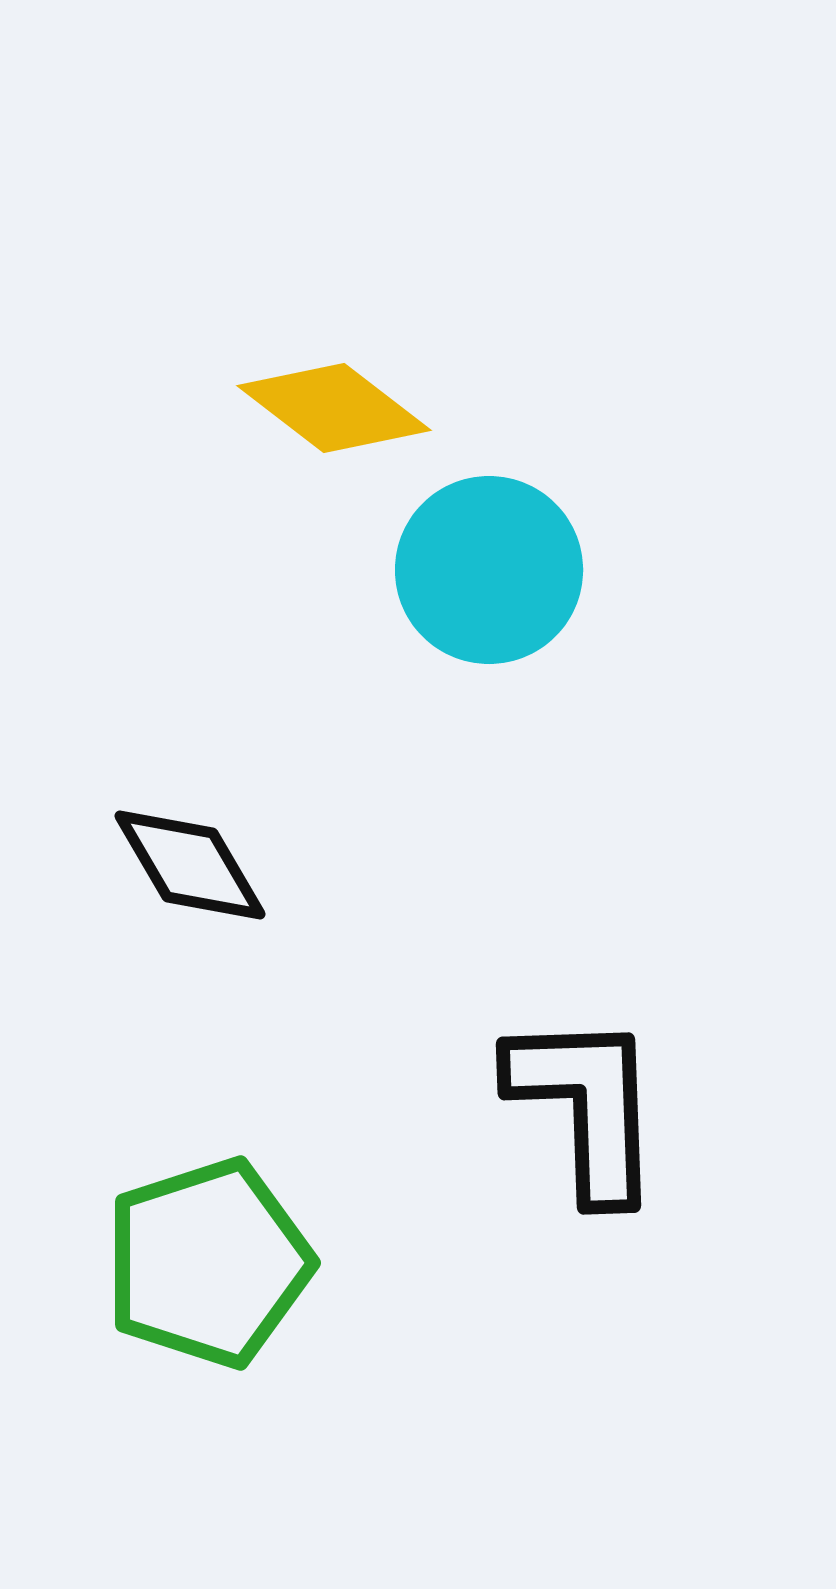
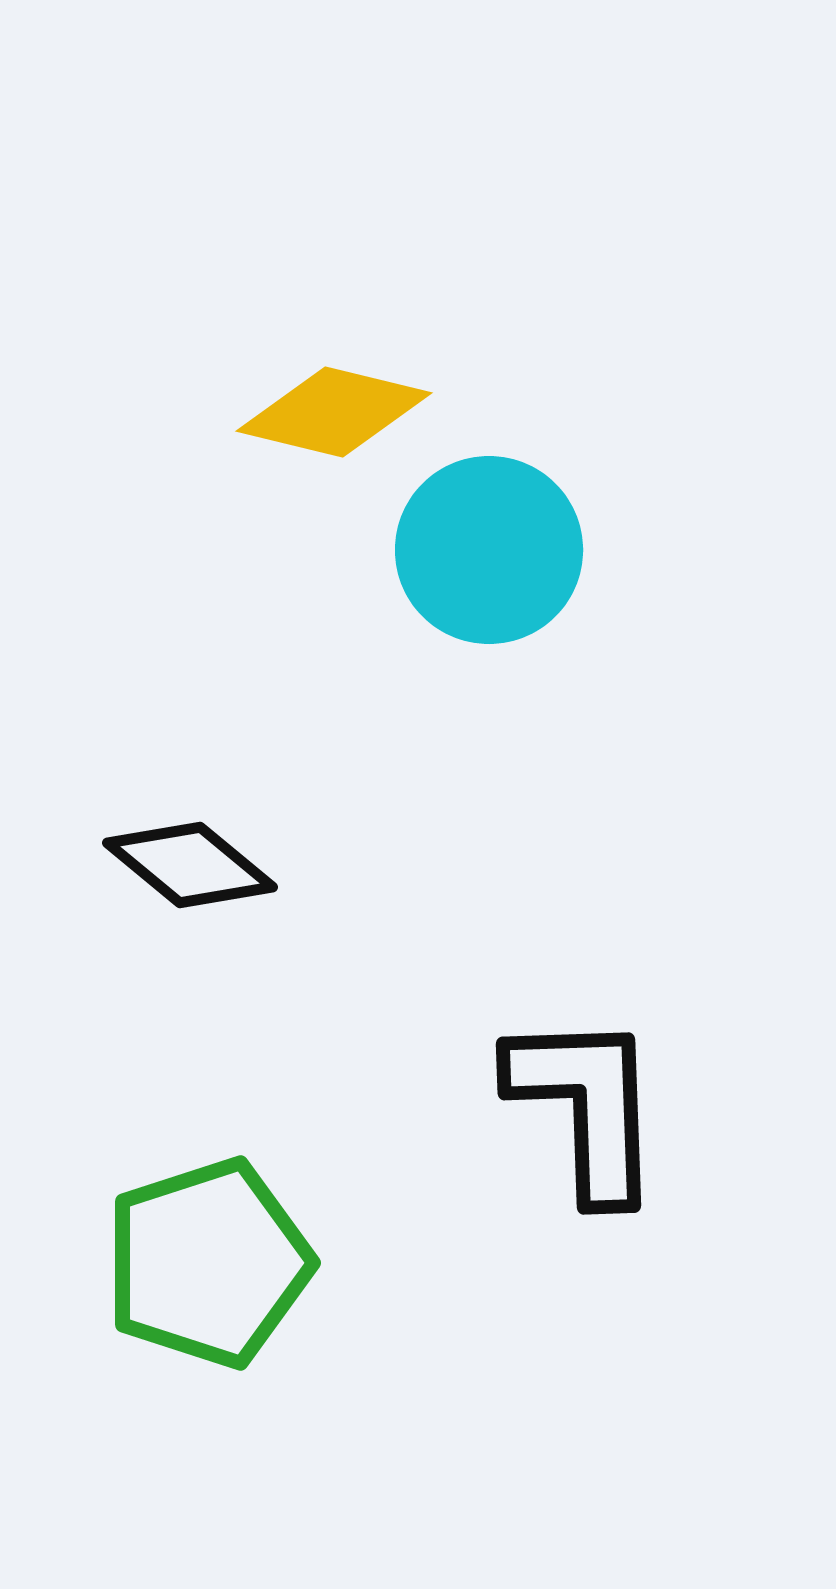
yellow diamond: moved 4 px down; rotated 24 degrees counterclockwise
cyan circle: moved 20 px up
black diamond: rotated 20 degrees counterclockwise
